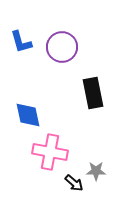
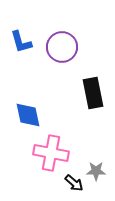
pink cross: moved 1 px right, 1 px down
